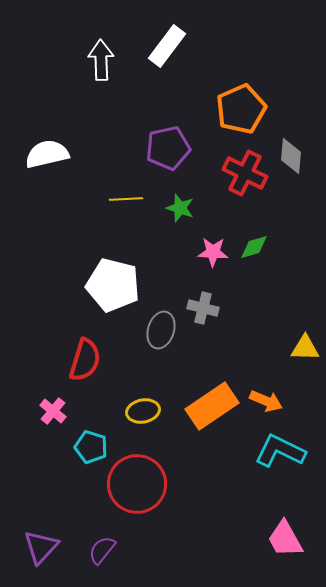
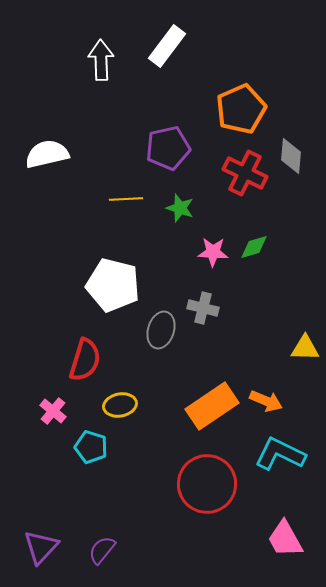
yellow ellipse: moved 23 px left, 6 px up
cyan L-shape: moved 3 px down
red circle: moved 70 px right
